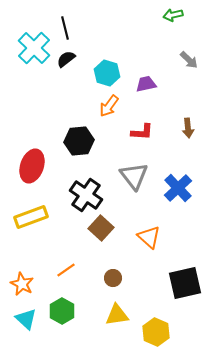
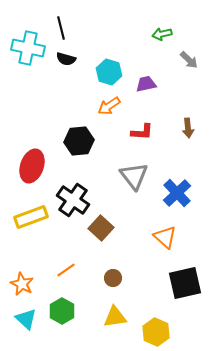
green arrow: moved 11 px left, 19 px down
black line: moved 4 px left
cyan cross: moved 6 px left; rotated 32 degrees counterclockwise
black semicircle: rotated 126 degrees counterclockwise
cyan hexagon: moved 2 px right, 1 px up
orange arrow: rotated 20 degrees clockwise
blue cross: moved 1 px left, 5 px down
black cross: moved 13 px left, 5 px down
orange triangle: moved 16 px right
yellow triangle: moved 2 px left, 2 px down
